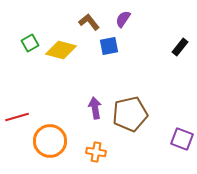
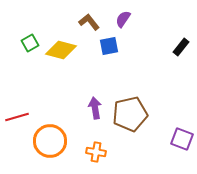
black rectangle: moved 1 px right
